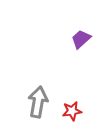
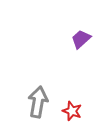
red star: rotated 30 degrees clockwise
